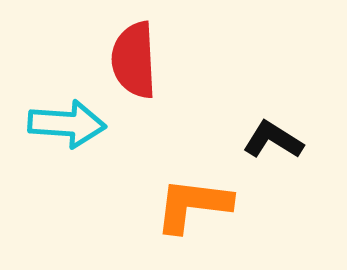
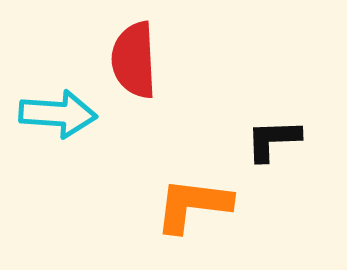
cyan arrow: moved 9 px left, 10 px up
black L-shape: rotated 34 degrees counterclockwise
